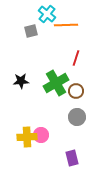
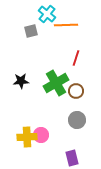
gray circle: moved 3 px down
